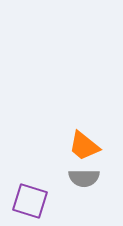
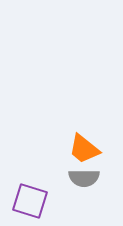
orange trapezoid: moved 3 px down
